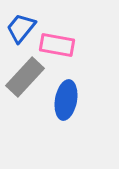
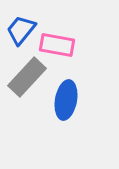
blue trapezoid: moved 2 px down
gray rectangle: moved 2 px right
